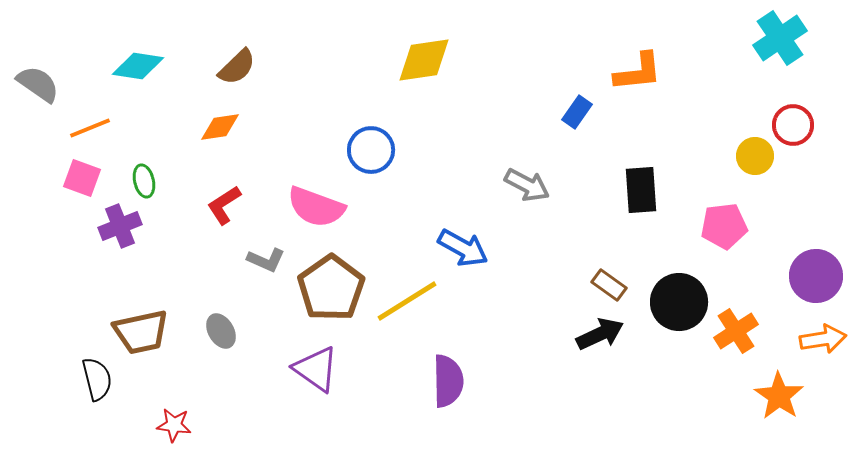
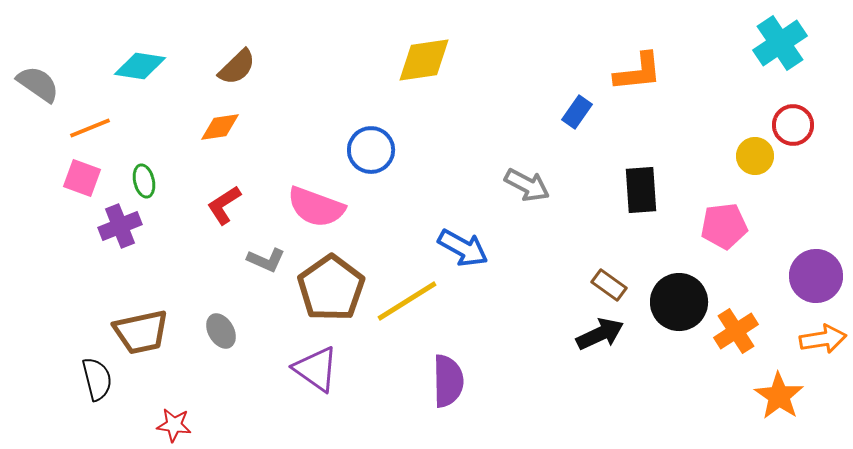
cyan cross: moved 5 px down
cyan diamond: moved 2 px right
